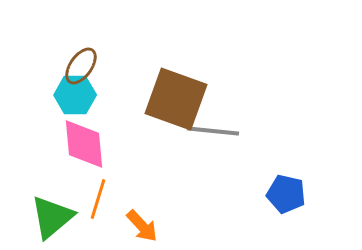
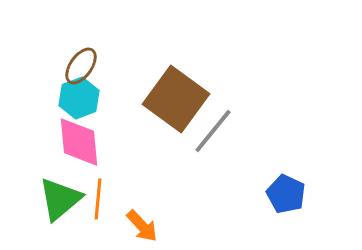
cyan hexagon: moved 4 px right, 3 px down; rotated 21 degrees counterclockwise
brown square: rotated 16 degrees clockwise
gray line: rotated 57 degrees counterclockwise
pink diamond: moved 5 px left, 2 px up
blue pentagon: rotated 12 degrees clockwise
orange line: rotated 12 degrees counterclockwise
green triangle: moved 8 px right, 18 px up
